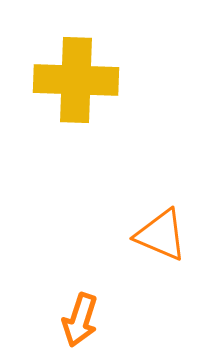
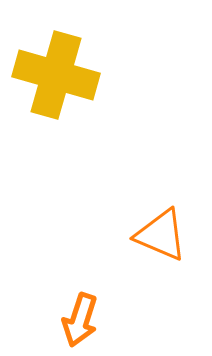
yellow cross: moved 20 px left, 5 px up; rotated 14 degrees clockwise
